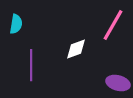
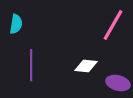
white diamond: moved 10 px right, 17 px down; rotated 25 degrees clockwise
